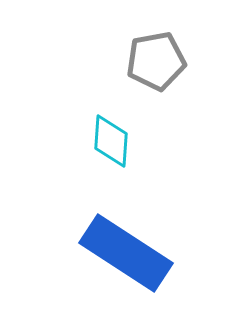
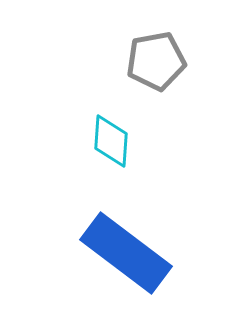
blue rectangle: rotated 4 degrees clockwise
